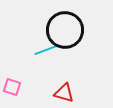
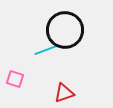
pink square: moved 3 px right, 8 px up
red triangle: rotated 35 degrees counterclockwise
